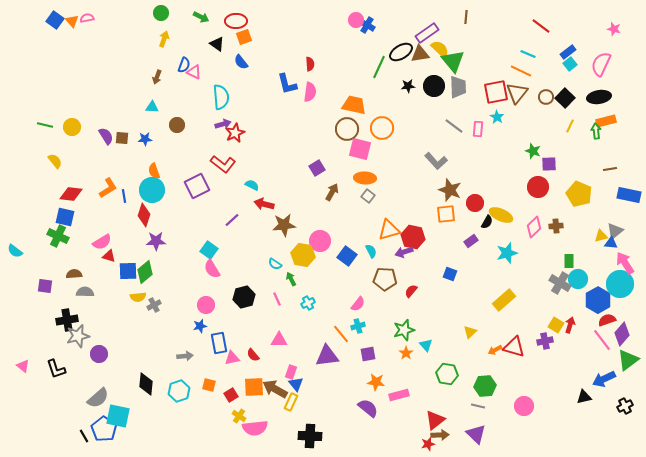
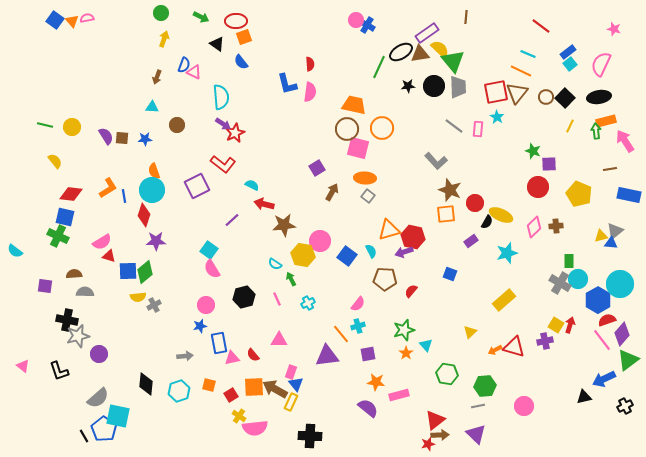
purple arrow at (223, 124): rotated 49 degrees clockwise
pink square at (360, 149): moved 2 px left, 1 px up
pink arrow at (625, 263): moved 122 px up
black cross at (67, 320): rotated 20 degrees clockwise
black L-shape at (56, 369): moved 3 px right, 2 px down
gray line at (478, 406): rotated 24 degrees counterclockwise
